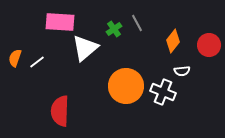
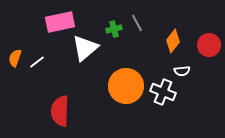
pink rectangle: rotated 16 degrees counterclockwise
green cross: rotated 21 degrees clockwise
